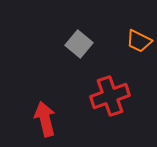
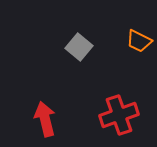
gray square: moved 3 px down
red cross: moved 9 px right, 19 px down
